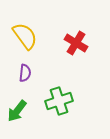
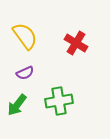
purple semicircle: rotated 60 degrees clockwise
green cross: rotated 8 degrees clockwise
green arrow: moved 6 px up
